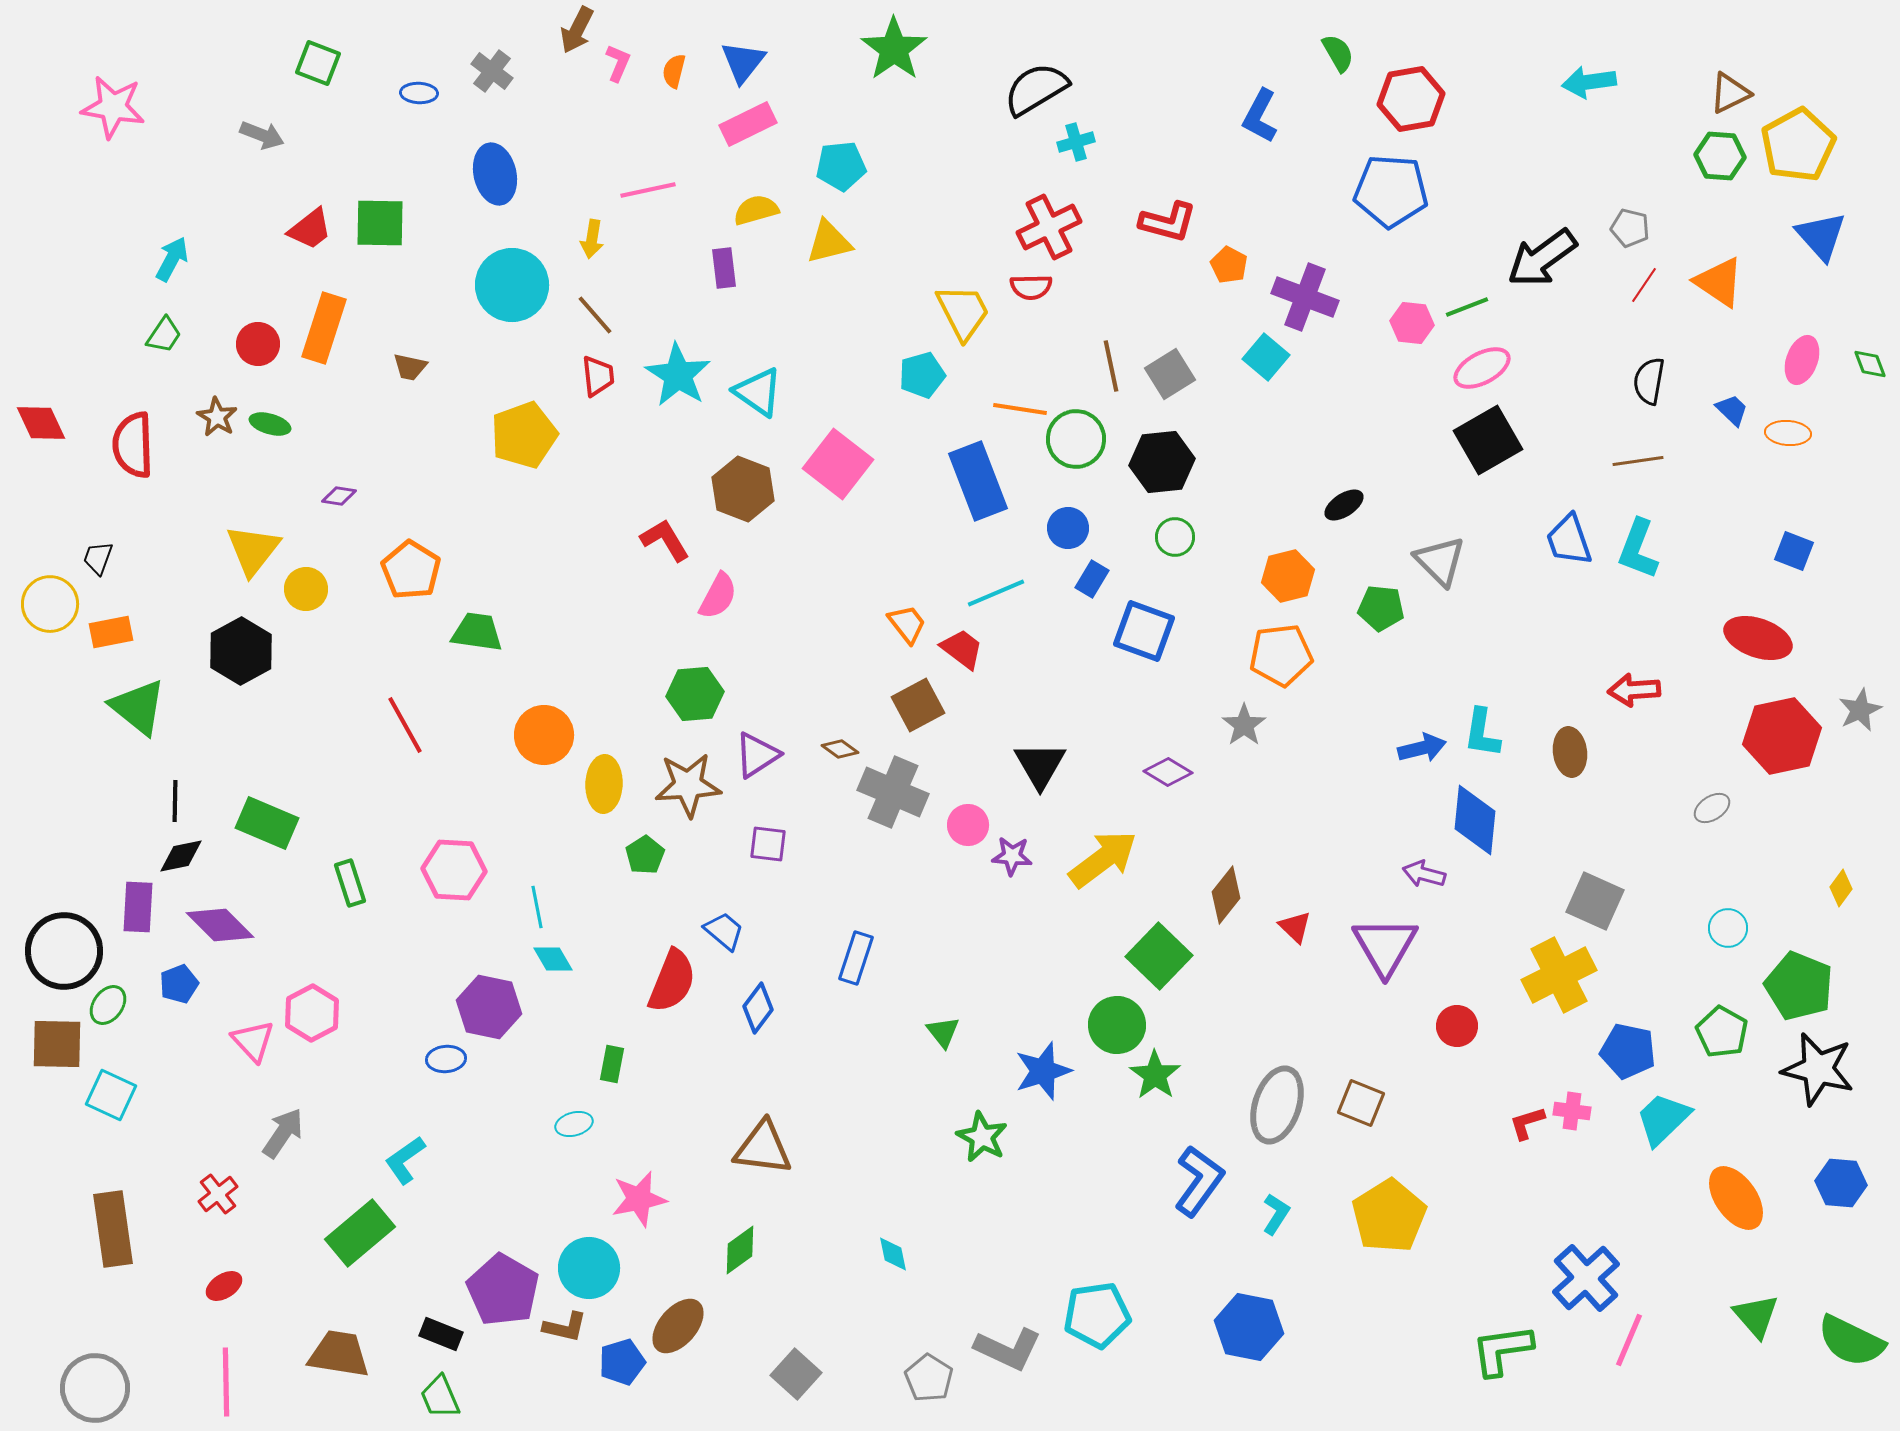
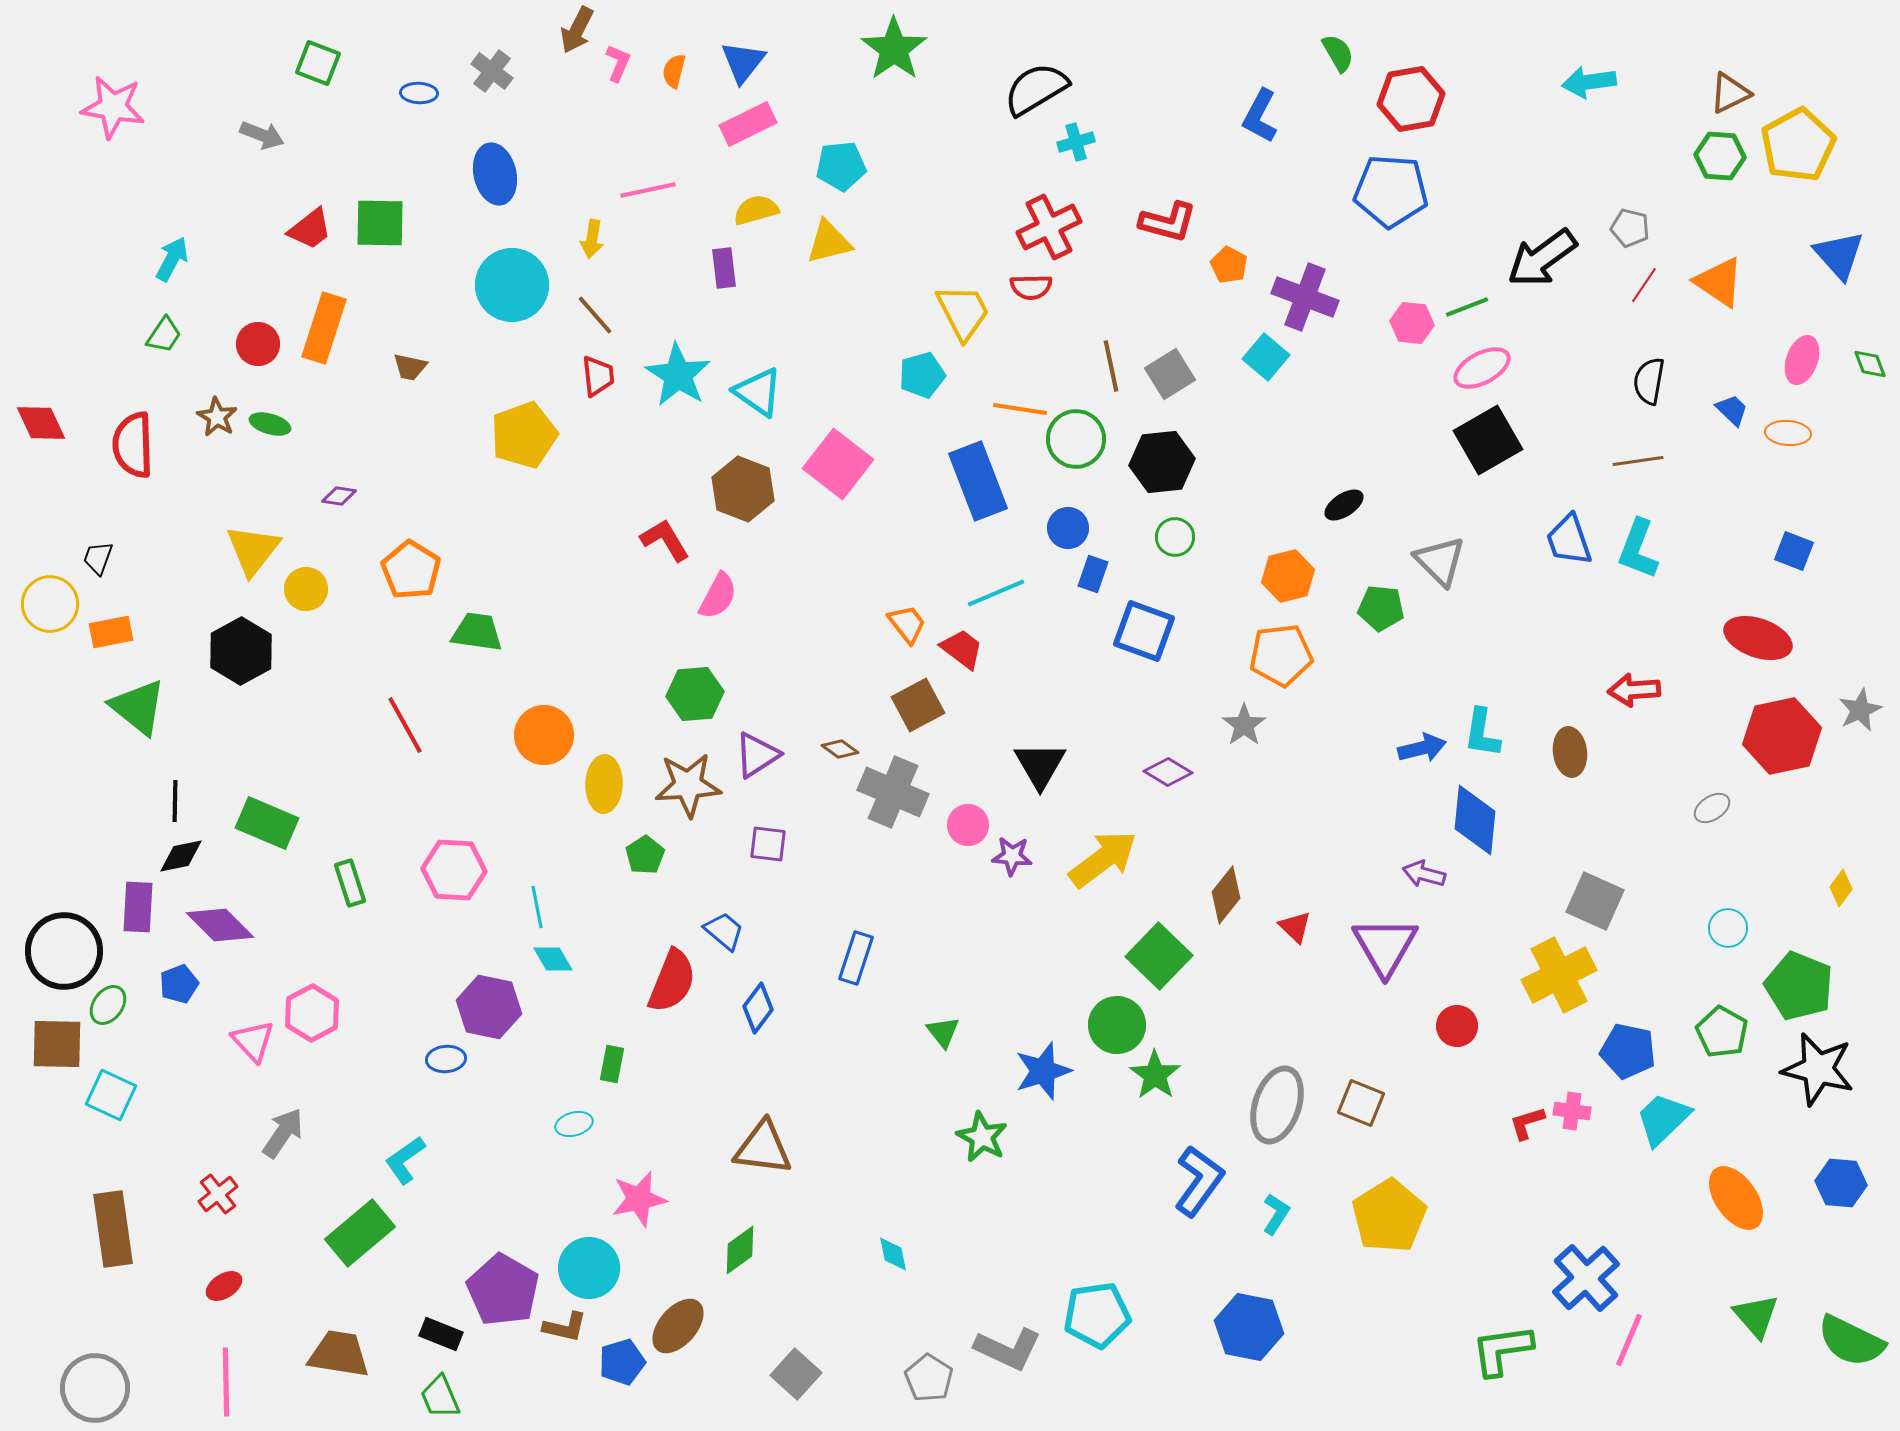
blue triangle at (1821, 236): moved 18 px right, 19 px down
blue rectangle at (1092, 579): moved 1 px right, 5 px up; rotated 12 degrees counterclockwise
